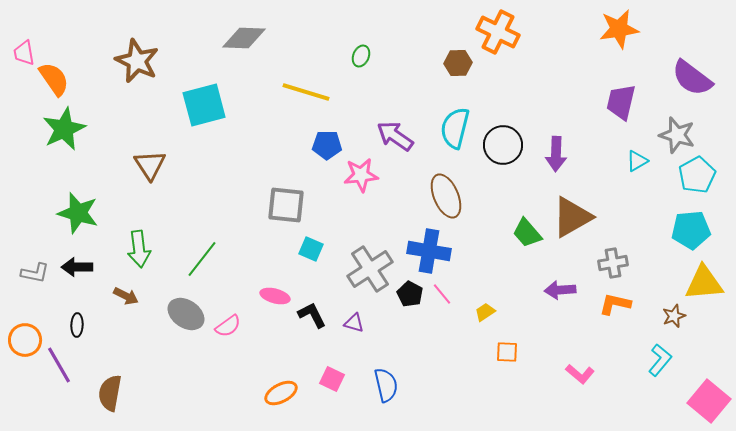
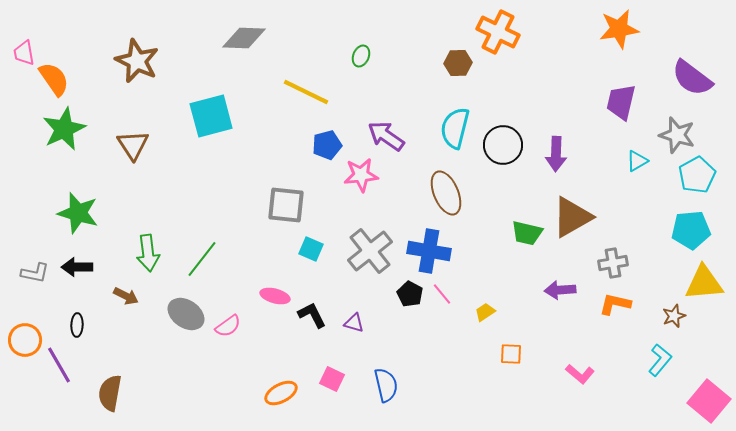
yellow line at (306, 92): rotated 9 degrees clockwise
cyan square at (204, 105): moved 7 px right, 11 px down
purple arrow at (395, 136): moved 9 px left
blue pentagon at (327, 145): rotated 16 degrees counterclockwise
brown triangle at (150, 165): moved 17 px left, 20 px up
brown ellipse at (446, 196): moved 3 px up
green trapezoid at (527, 233): rotated 36 degrees counterclockwise
green arrow at (139, 249): moved 9 px right, 4 px down
gray cross at (370, 269): moved 18 px up; rotated 6 degrees counterclockwise
orange square at (507, 352): moved 4 px right, 2 px down
